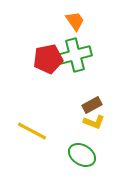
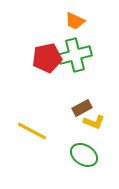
orange trapezoid: rotated 150 degrees clockwise
red pentagon: moved 1 px left, 1 px up
brown rectangle: moved 10 px left, 3 px down
green ellipse: moved 2 px right
